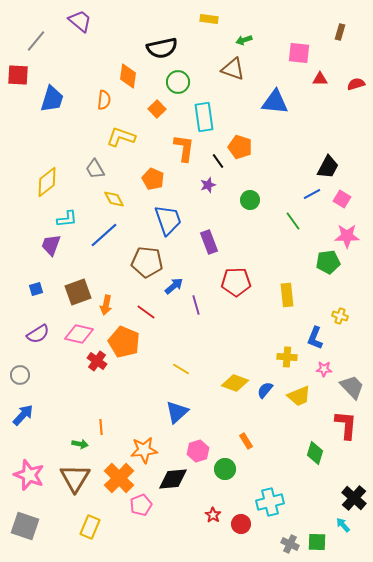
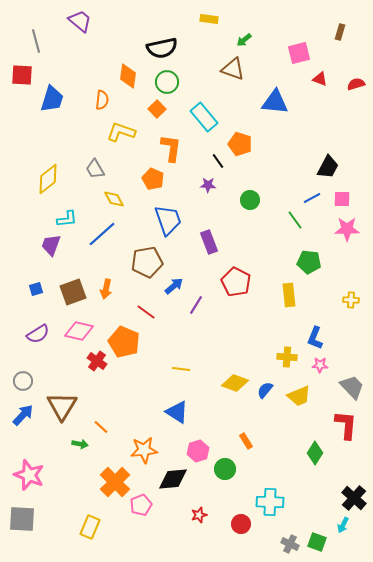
green arrow at (244, 40): rotated 21 degrees counterclockwise
gray line at (36, 41): rotated 55 degrees counterclockwise
pink square at (299, 53): rotated 20 degrees counterclockwise
red square at (18, 75): moved 4 px right
red triangle at (320, 79): rotated 21 degrees clockwise
green circle at (178, 82): moved 11 px left
orange semicircle at (104, 100): moved 2 px left
cyan rectangle at (204, 117): rotated 32 degrees counterclockwise
yellow L-shape at (121, 137): moved 5 px up
orange pentagon at (240, 147): moved 3 px up
orange L-shape at (184, 148): moved 13 px left
yellow diamond at (47, 182): moved 1 px right, 3 px up
purple star at (208, 185): rotated 21 degrees clockwise
blue line at (312, 194): moved 4 px down
pink square at (342, 199): rotated 30 degrees counterclockwise
green line at (293, 221): moved 2 px right, 1 px up
blue line at (104, 235): moved 2 px left, 1 px up
pink star at (347, 236): moved 7 px up
brown pentagon at (147, 262): rotated 16 degrees counterclockwise
green pentagon at (328, 262): moved 19 px left; rotated 15 degrees clockwise
red pentagon at (236, 282): rotated 28 degrees clockwise
brown square at (78, 292): moved 5 px left
yellow rectangle at (287, 295): moved 2 px right
orange arrow at (106, 305): moved 16 px up
purple line at (196, 305): rotated 48 degrees clockwise
yellow cross at (340, 316): moved 11 px right, 16 px up; rotated 14 degrees counterclockwise
pink diamond at (79, 334): moved 3 px up
yellow line at (181, 369): rotated 24 degrees counterclockwise
pink star at (324, 369): moved 4 px left, 4 px up
gray circle at (20, 375): moved 3 px right, 6 px down
blue triangle at (177, 412): rotated 45 degrees counterclockwise
orange line at (101, 427): rotated 42 degrees counterclockwise
green diamond at (315, 453): rotated 15 degrees clockwise
brown triangle at (75, 478): moved 13 px left, 72 px up
orange cross at (119, 478): moved 4 px left, 4 px down
cyan cross at (270, 502): rotated 16 degrees clockwise
red star at (213, 515): moved 14 px left; rotated 21 degrees clockwise
cyan arrow at (343, 525): rotated 112 degrees counterclockwise
gray square at (25, 526): moved 3 px left, 7 px up; rotated 16 degrees counterclockwise
green square at (317, 542): rotated 18 degrees clockwise
